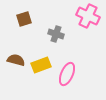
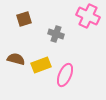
brown semicircle: moved 1 px up
pink ellipse: moved 2 px left, 1 px down
